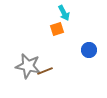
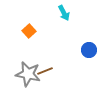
orange square: moved 28 px left, 2 px down; rotated 24 degrees counterclockwise
gray star: moved 8 px down
